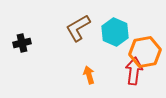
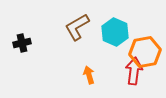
brown L-shape: moved 1 px left, 1 px up
